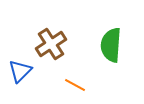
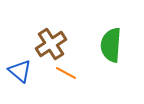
blue triangle: rotated 35 degrees counterclockwise
orange line: moved 9 px left, 12 px up
